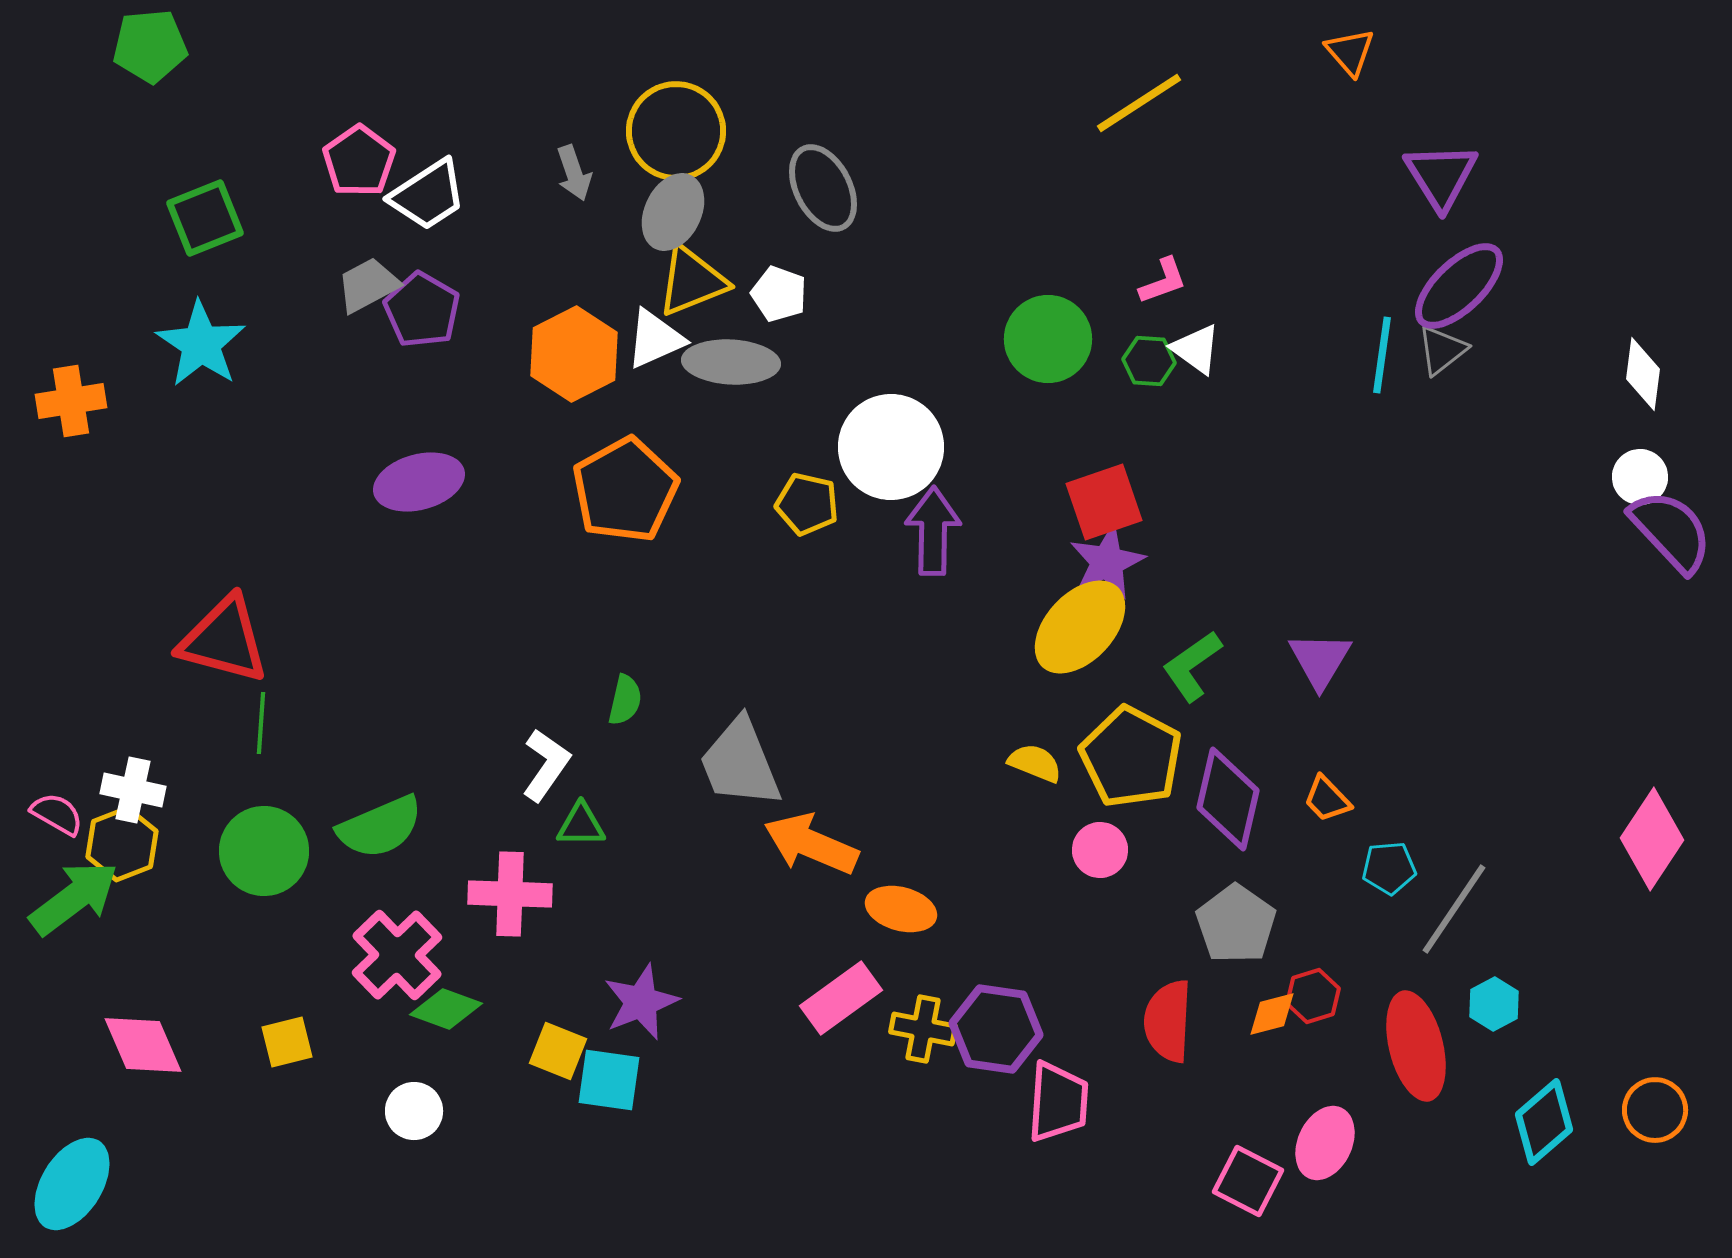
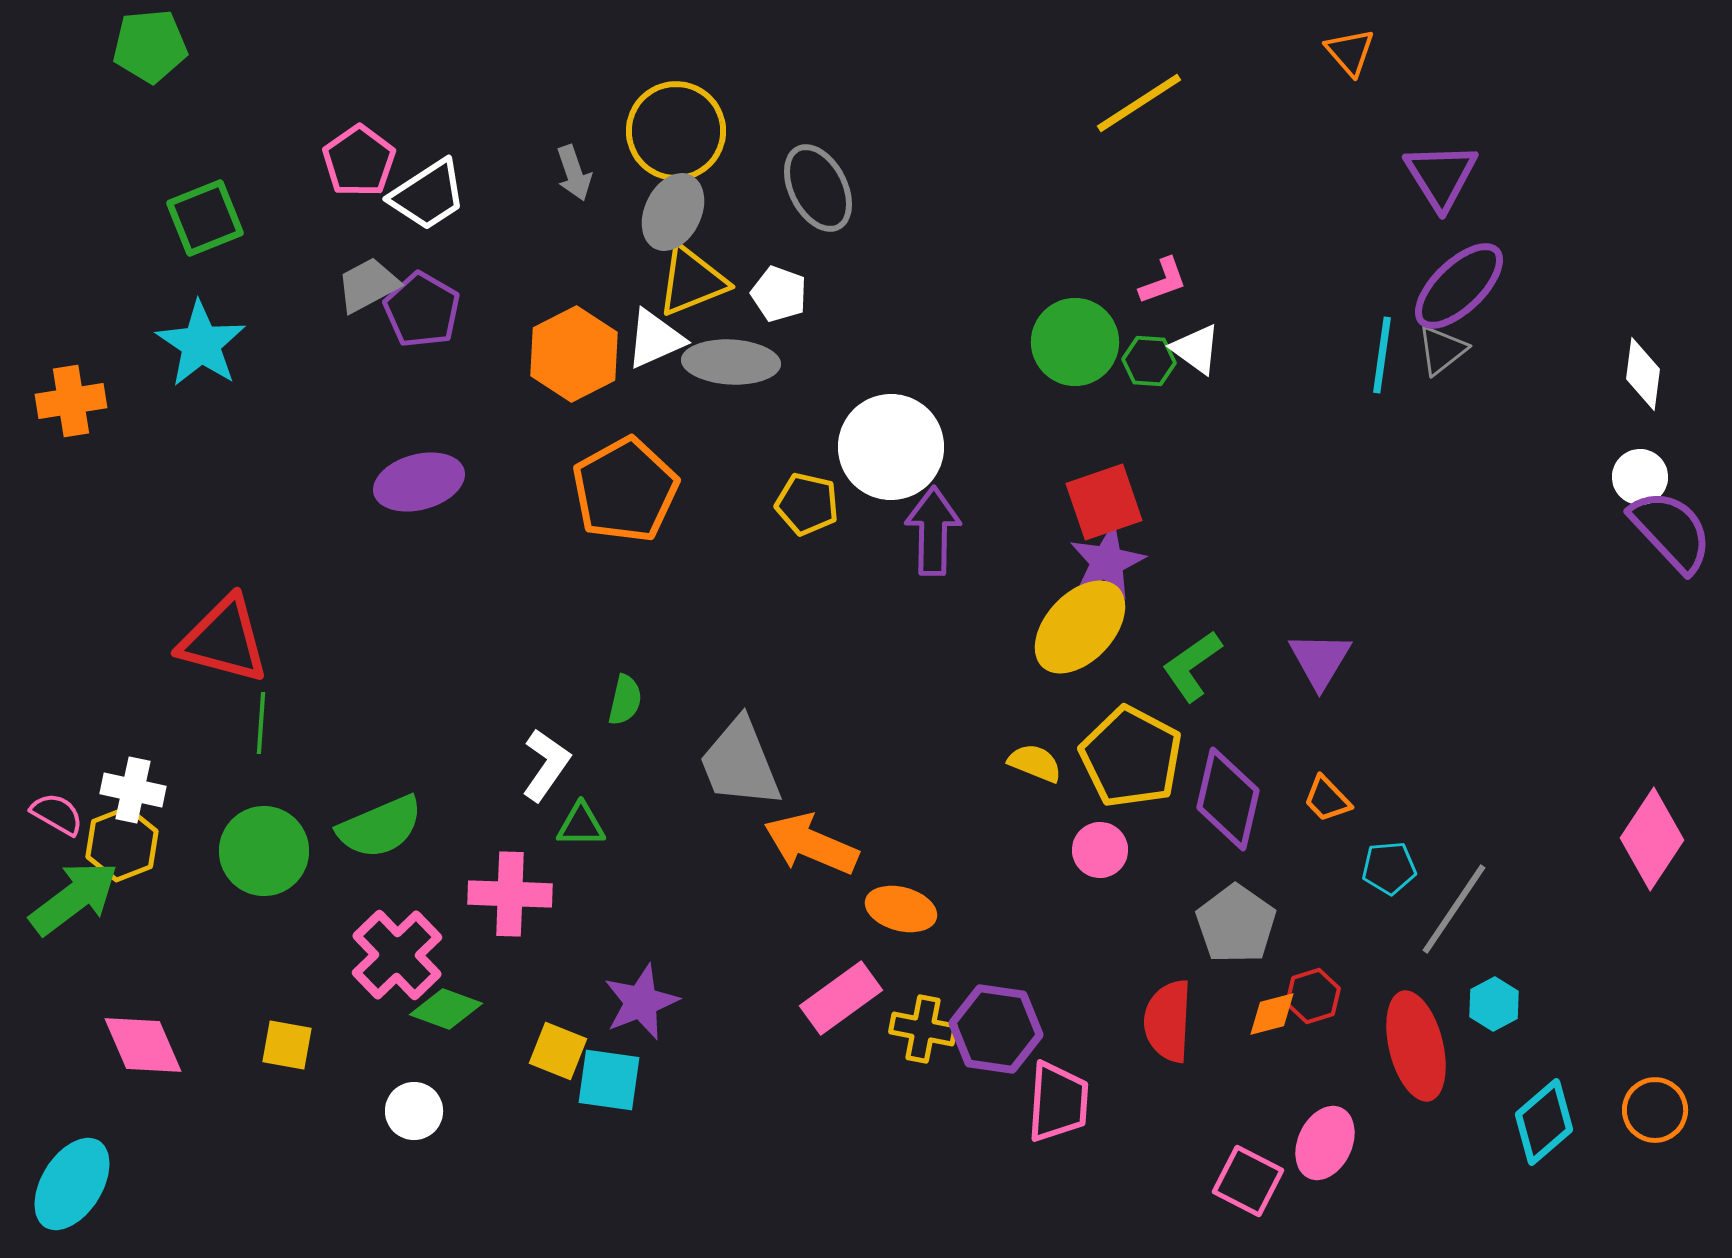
gray ellipse at (823, 188): moved 5 px left
green circle at (1048, 339): moved 27 px right, 3 px down
yellow square at (287, 1042): moved 3 px down; rotated 24 degrees clockwise
